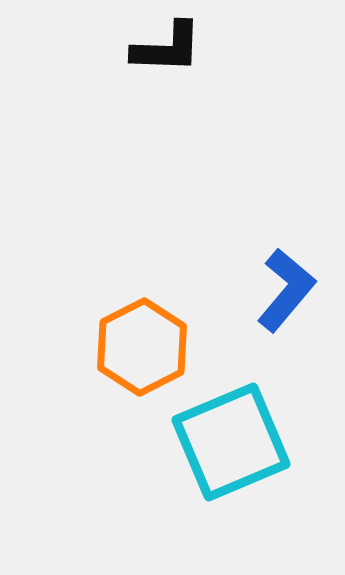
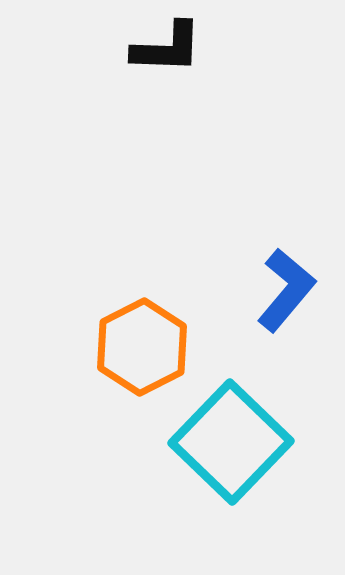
cyan square: rotated 23 degrees counterclockwise
